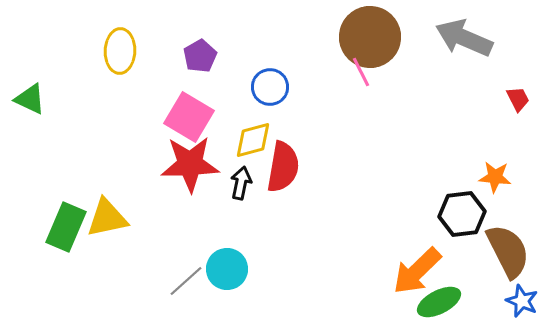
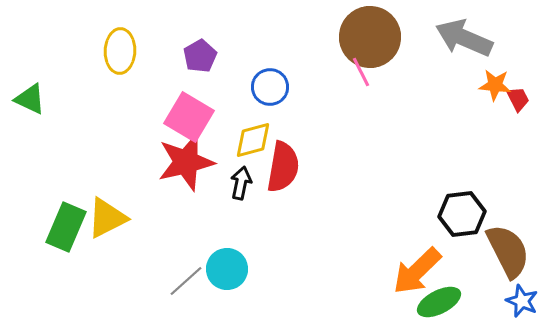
red star: moved 4 px left, 2 px up; rotated 12 degrees counterclockwise
orange star: moved 92 px up
yellow triangle: rotated 15 degrees counterclockwise
